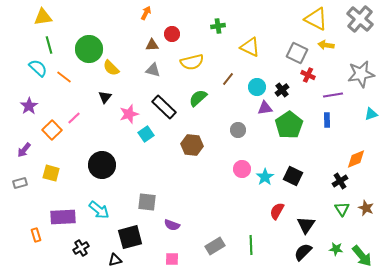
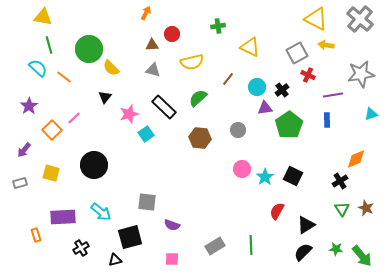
yellow triangle at (43, 17): rotated 18 degrees clockwise
gray square at (297, 53): rotated 35 degrees clockwise
brown hexagon at (192, 145): moved 8 px right, 7 px up
black circle at (102, 165): moved 8 px left
cyan arrow at (99, 210): moved 2 px right, 2 px down
black triangle at (306, 225): rotated 24 degrees clockwise
